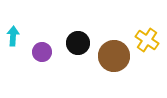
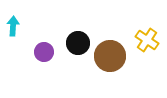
cyan arrow: moved 10 px up
purple circle: moved 2 px right
brown circle: moved 4 px left
